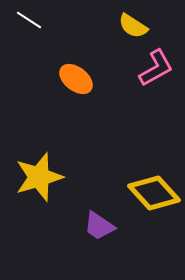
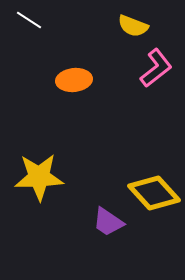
yellow semicircle: rotated 12 degrees counterclockwise
pink L-shape: rotated 9 degrees counterclockwise
orange ellipse: moved 2 px left, 1 px down; rotated 44 degrees counterclockwise
yellow star: rotated 15 degrees clockwise
purple trapezoid: moved 9 px right, 4 px up
